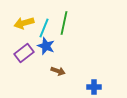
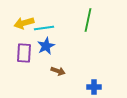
green line: moved 24 px right, 3 px up
cyan line: rotated 60 degrees clockwise
blue star: rotated 24 degrees clockwise
purple rectangle: rotated 48 degrees counterclockwise
